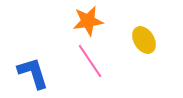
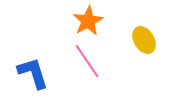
orange star: rotated 20 degrees counterclockwise
pink line: moved 3 px left
